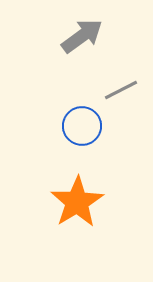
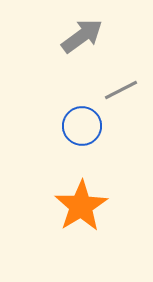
orange star: moved 4 px right, 4 px down
